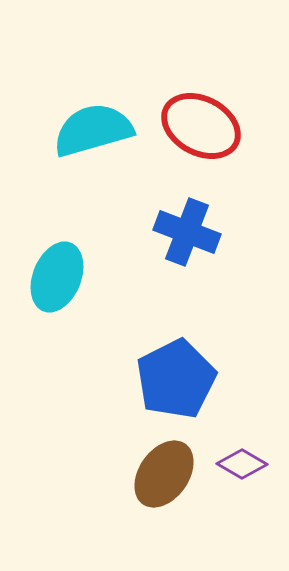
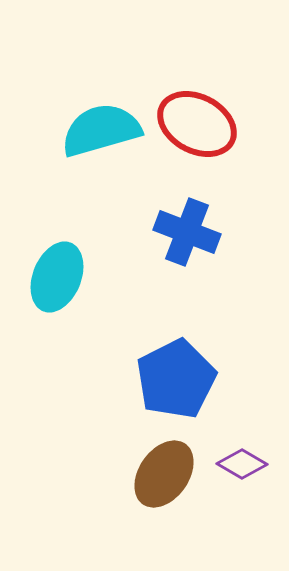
red ellipse: moved 4 px left, 2 px up
cyan semicircle: moved 8 px right
